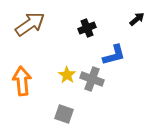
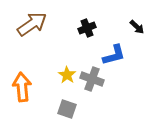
black arrow: moved 8 px down; rotated 84 degrees clockwise
brown arrow: moved 2 px right
orange arrow: moved 6 px down
gray square: moved 3 px right, 5 px up
